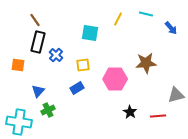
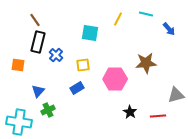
blue arrow: moved 2 px left, 1 px down
